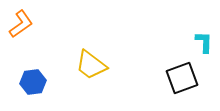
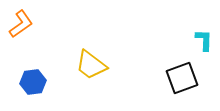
cyan L-shape: moved 2 px up
